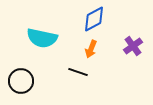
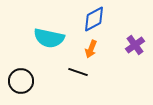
cyan semicircle: moved 7 px right
purple cross: moved 2 px right, 1 px up
